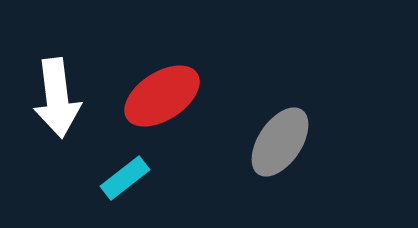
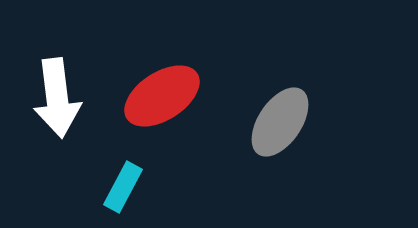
gray ellipse: moved 20 px up
cyan rectangle: moved 2 px left, 9 px down; rotated 24 degrees counterclockwise
